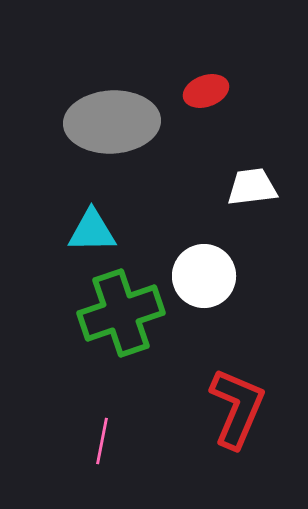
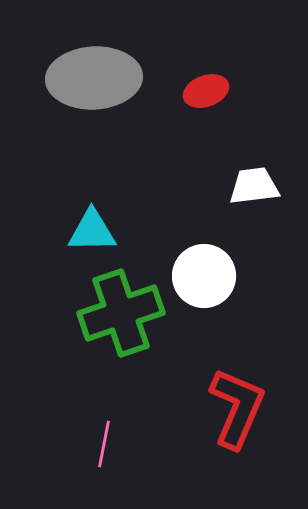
gray ellipse: moved 18 px left, 44 px up
white trapezoid: moved 2 px right, 1 px up
pink line: moved 2 px right, 3 px down
